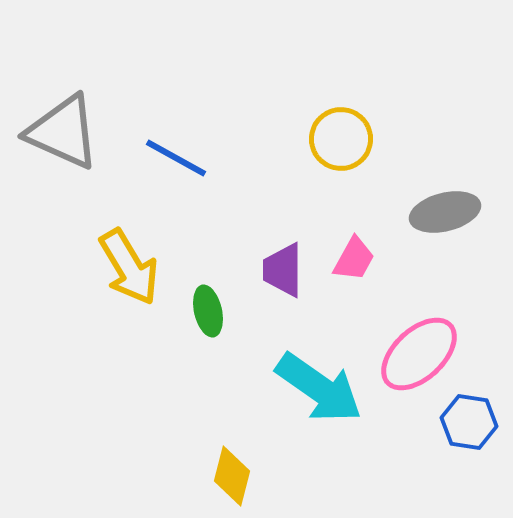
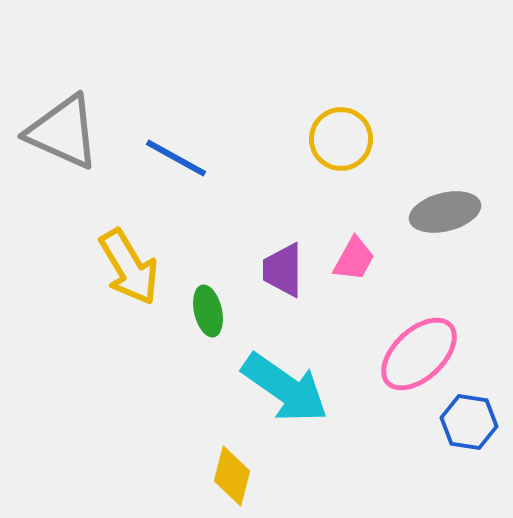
cyan arrow: moved 34 px left
